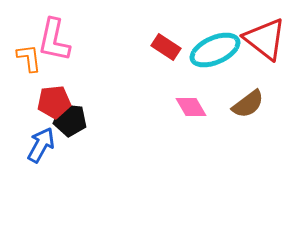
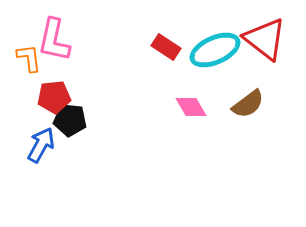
red pentagon: moved 5 px up
